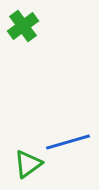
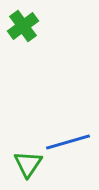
green triangle: rotated 20 degrees counterclockwise
